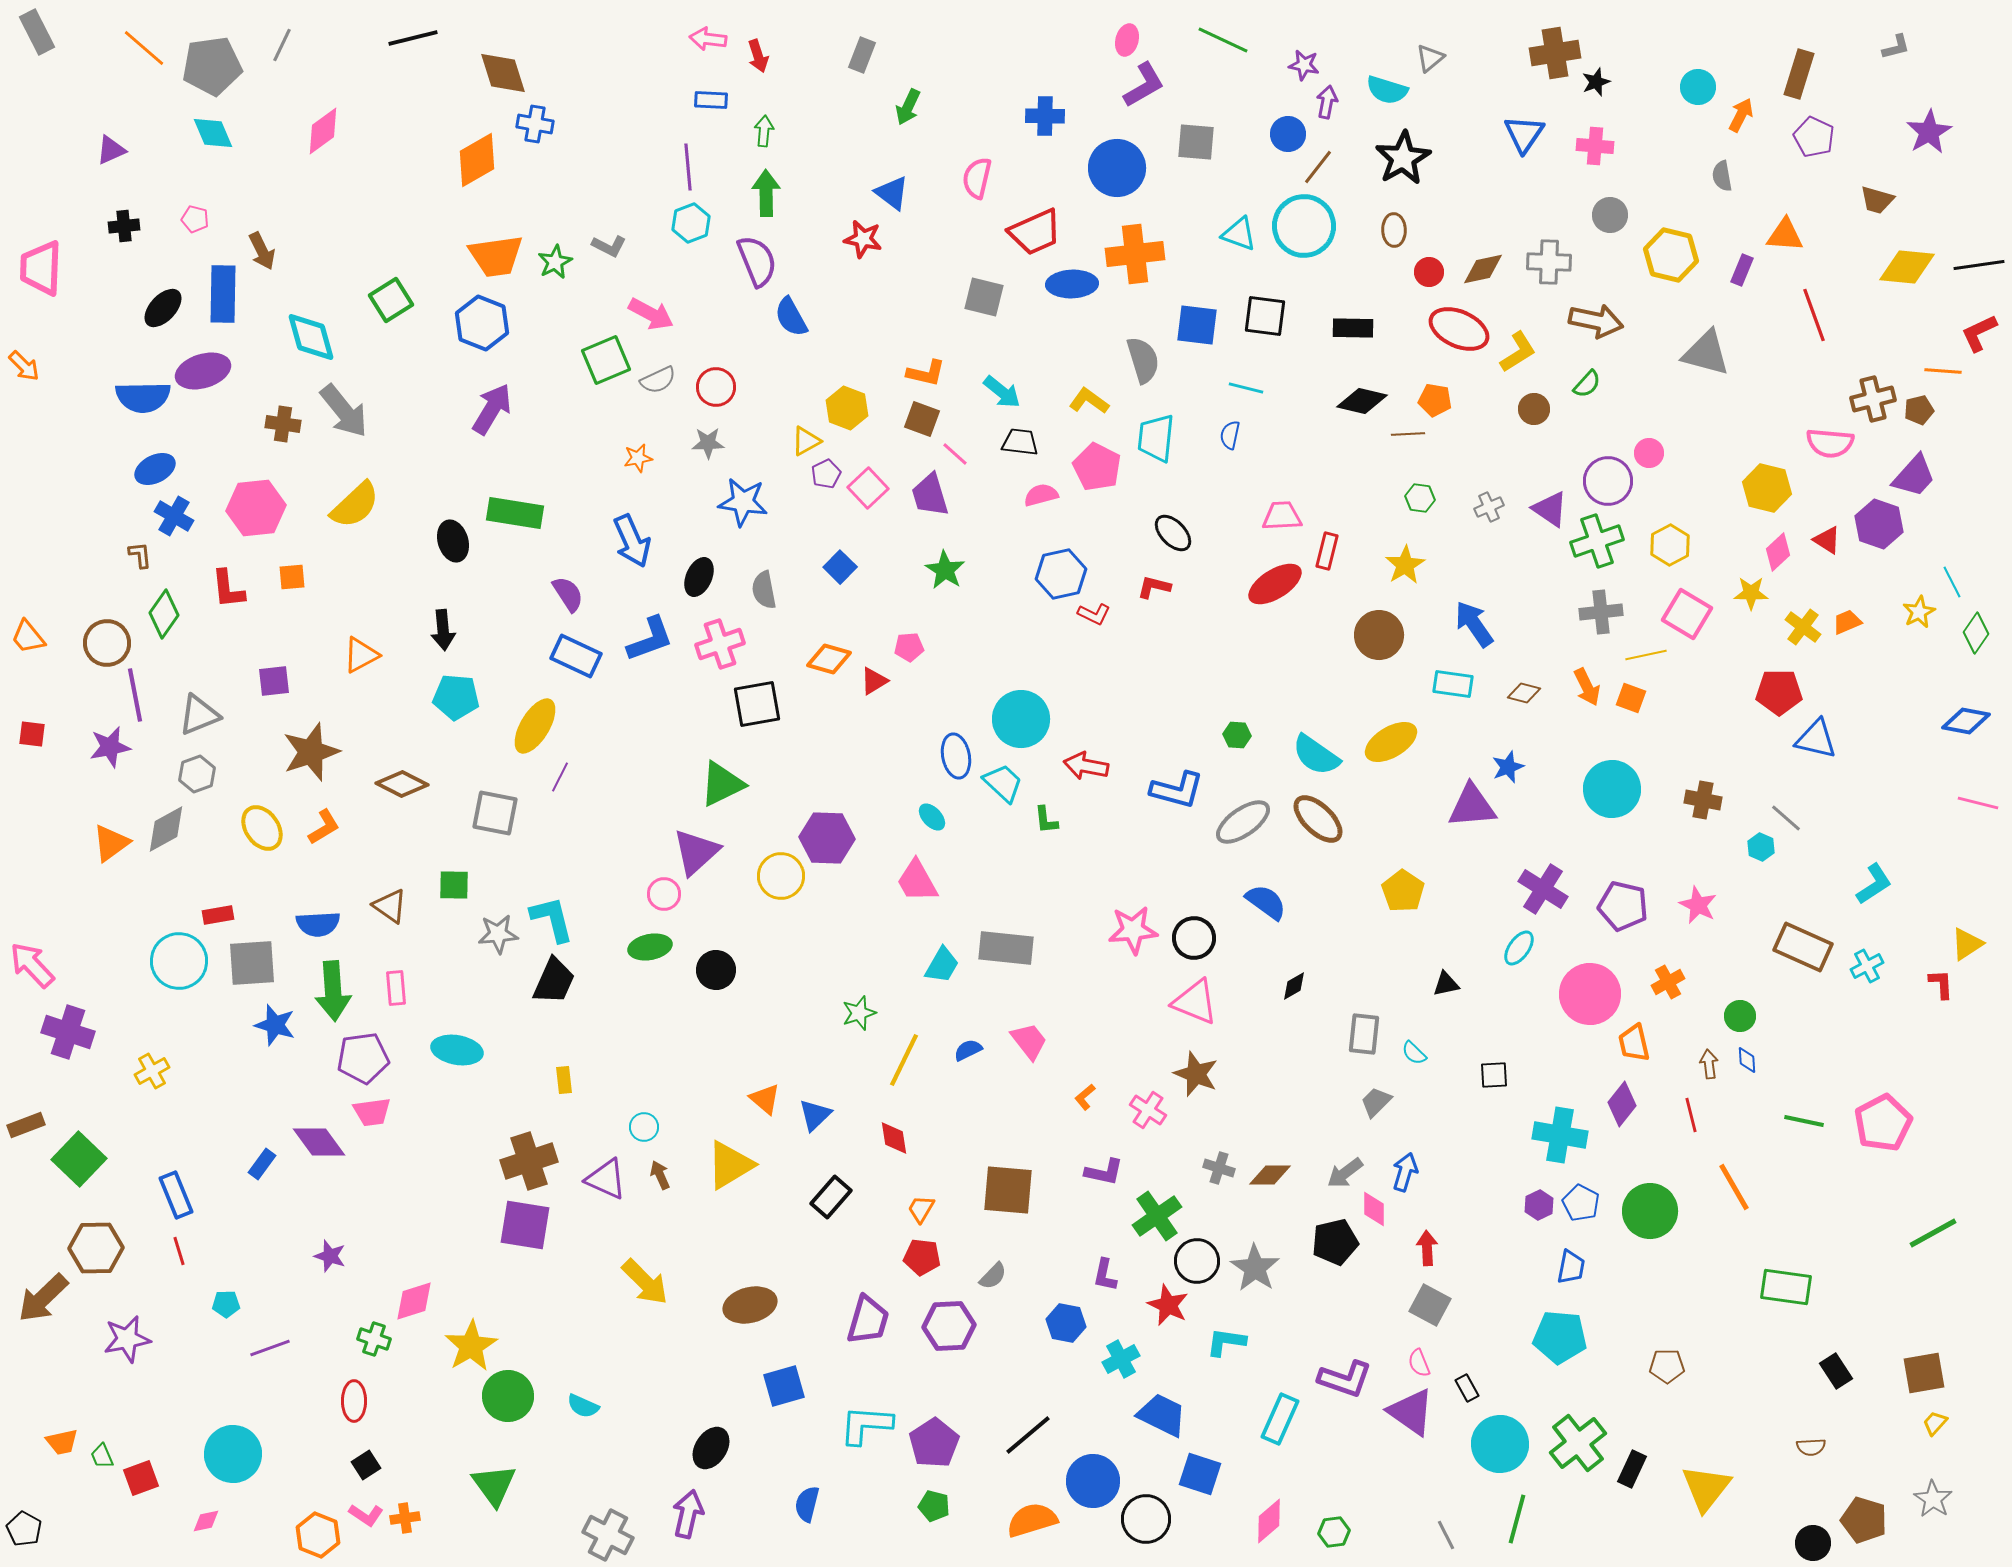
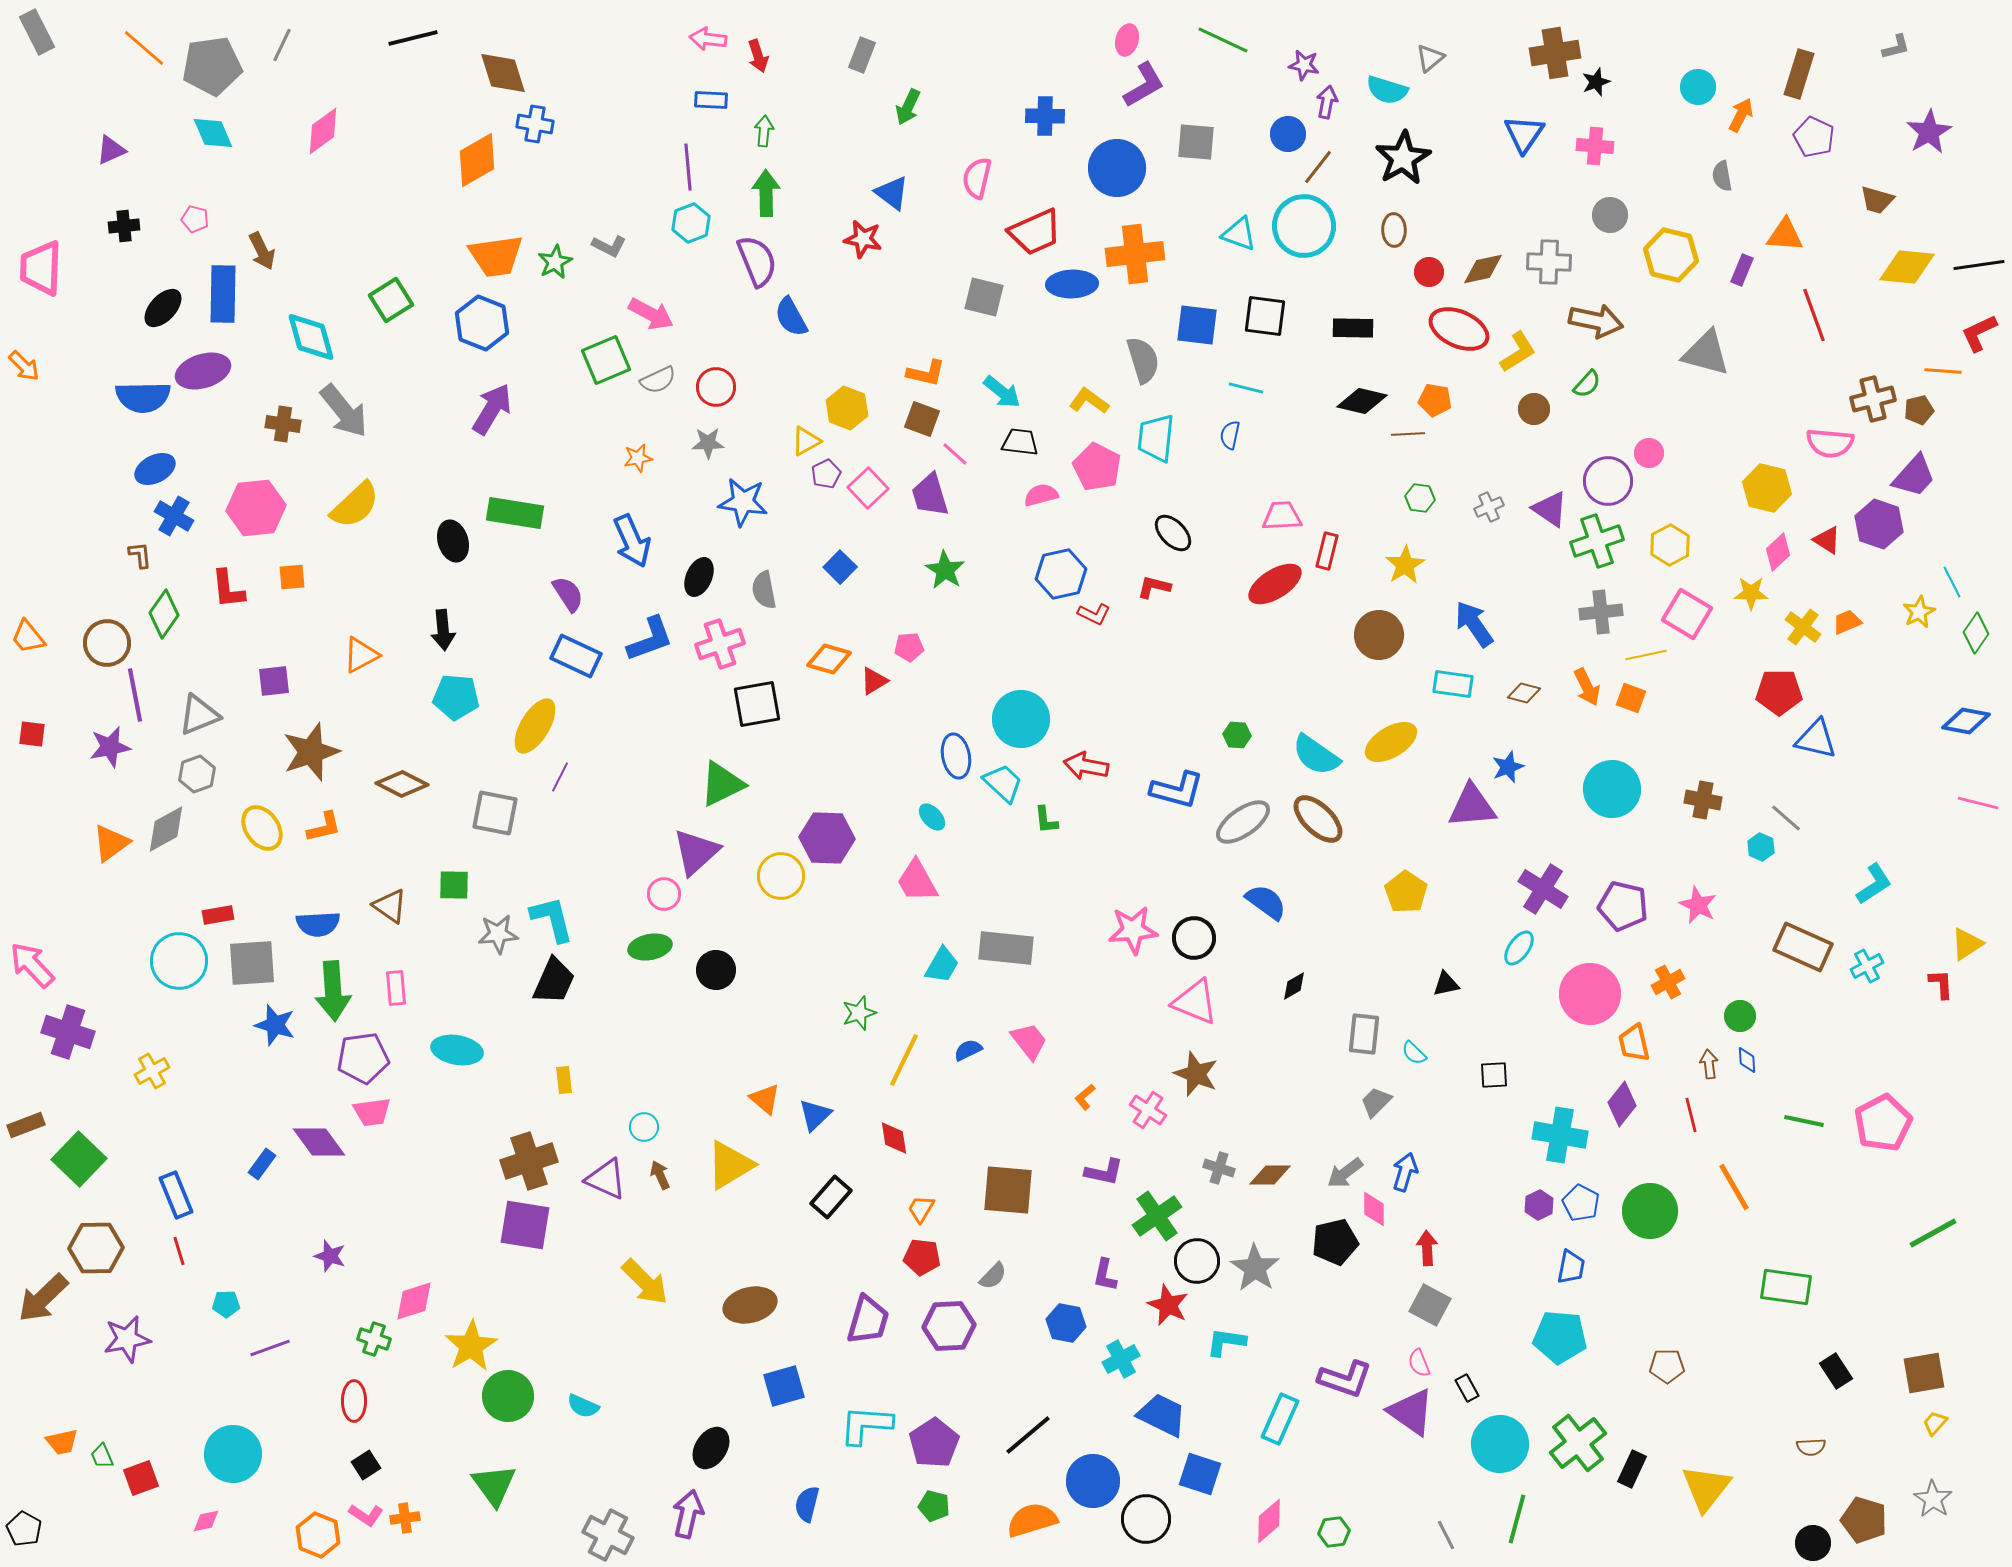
orange L-shape at (324, 827): rotated 18 degrees clockwise
yellow pentagon at (1403, 891): moved 3 px right, 1 px down
